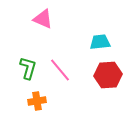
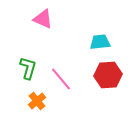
pink line: moved 1 px right, 9 px down
orange cross: rotated 30 degrees counterclockwise
